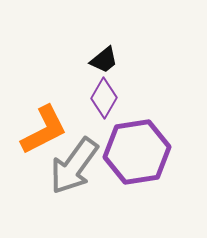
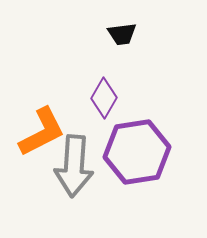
black trapezoid: moved 18 px right, 26 px up; rotated 32 degrees clockwise
orange L-shape: moved 2 px left, 2 px down
gray arrow: rotated 32 degrees counterclockwise
